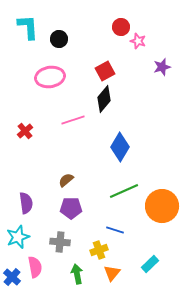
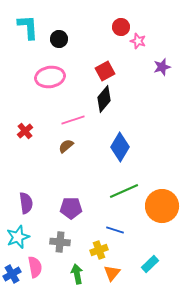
brown semicircle: moved 34 px up
blue cross: moved 3 px up; rotated 18 degrees clockwise
